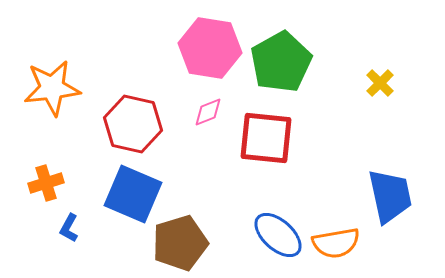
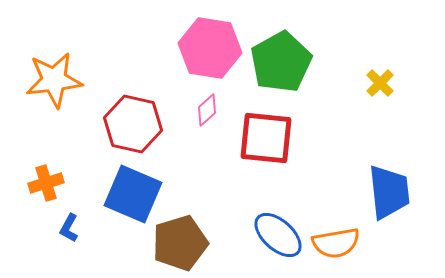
orange star: moved 2 px right, 8 px up
pink diamond: moved 1 px left, 2 px up; rotated 20 degrees counterclockwise
blue trapezoid: moved 1 px left, 4 px up; rotated 6 degrees clockwise
